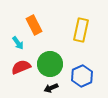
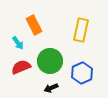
green circle: moved 3 px up
blue hexagon: moved 3 px up
